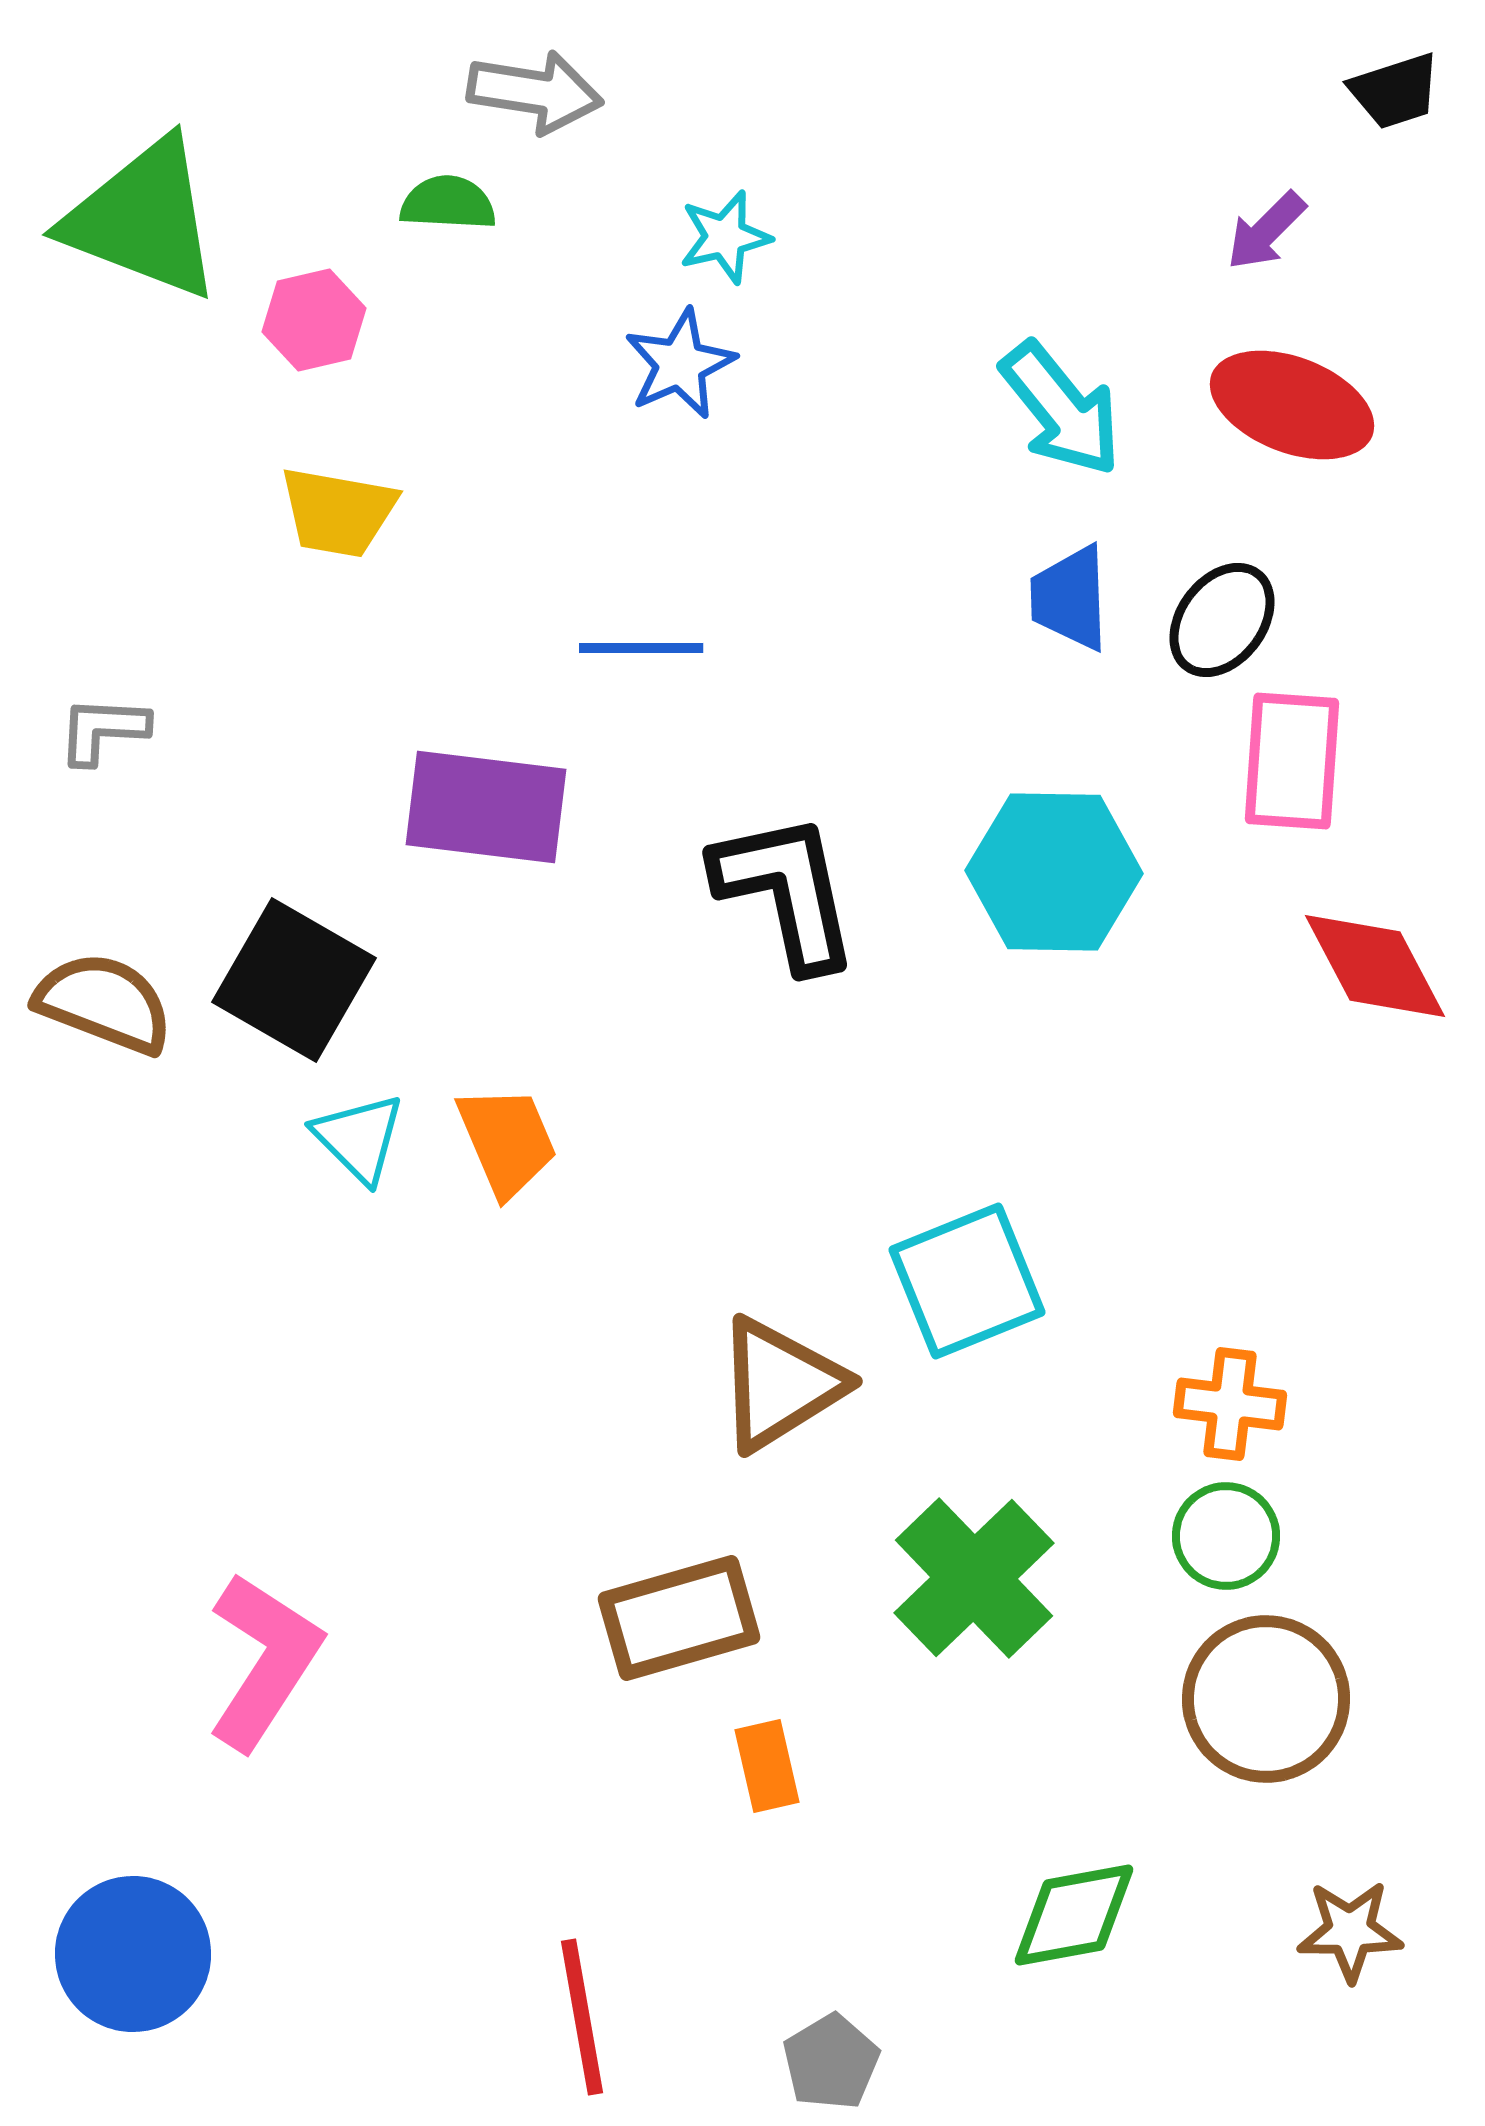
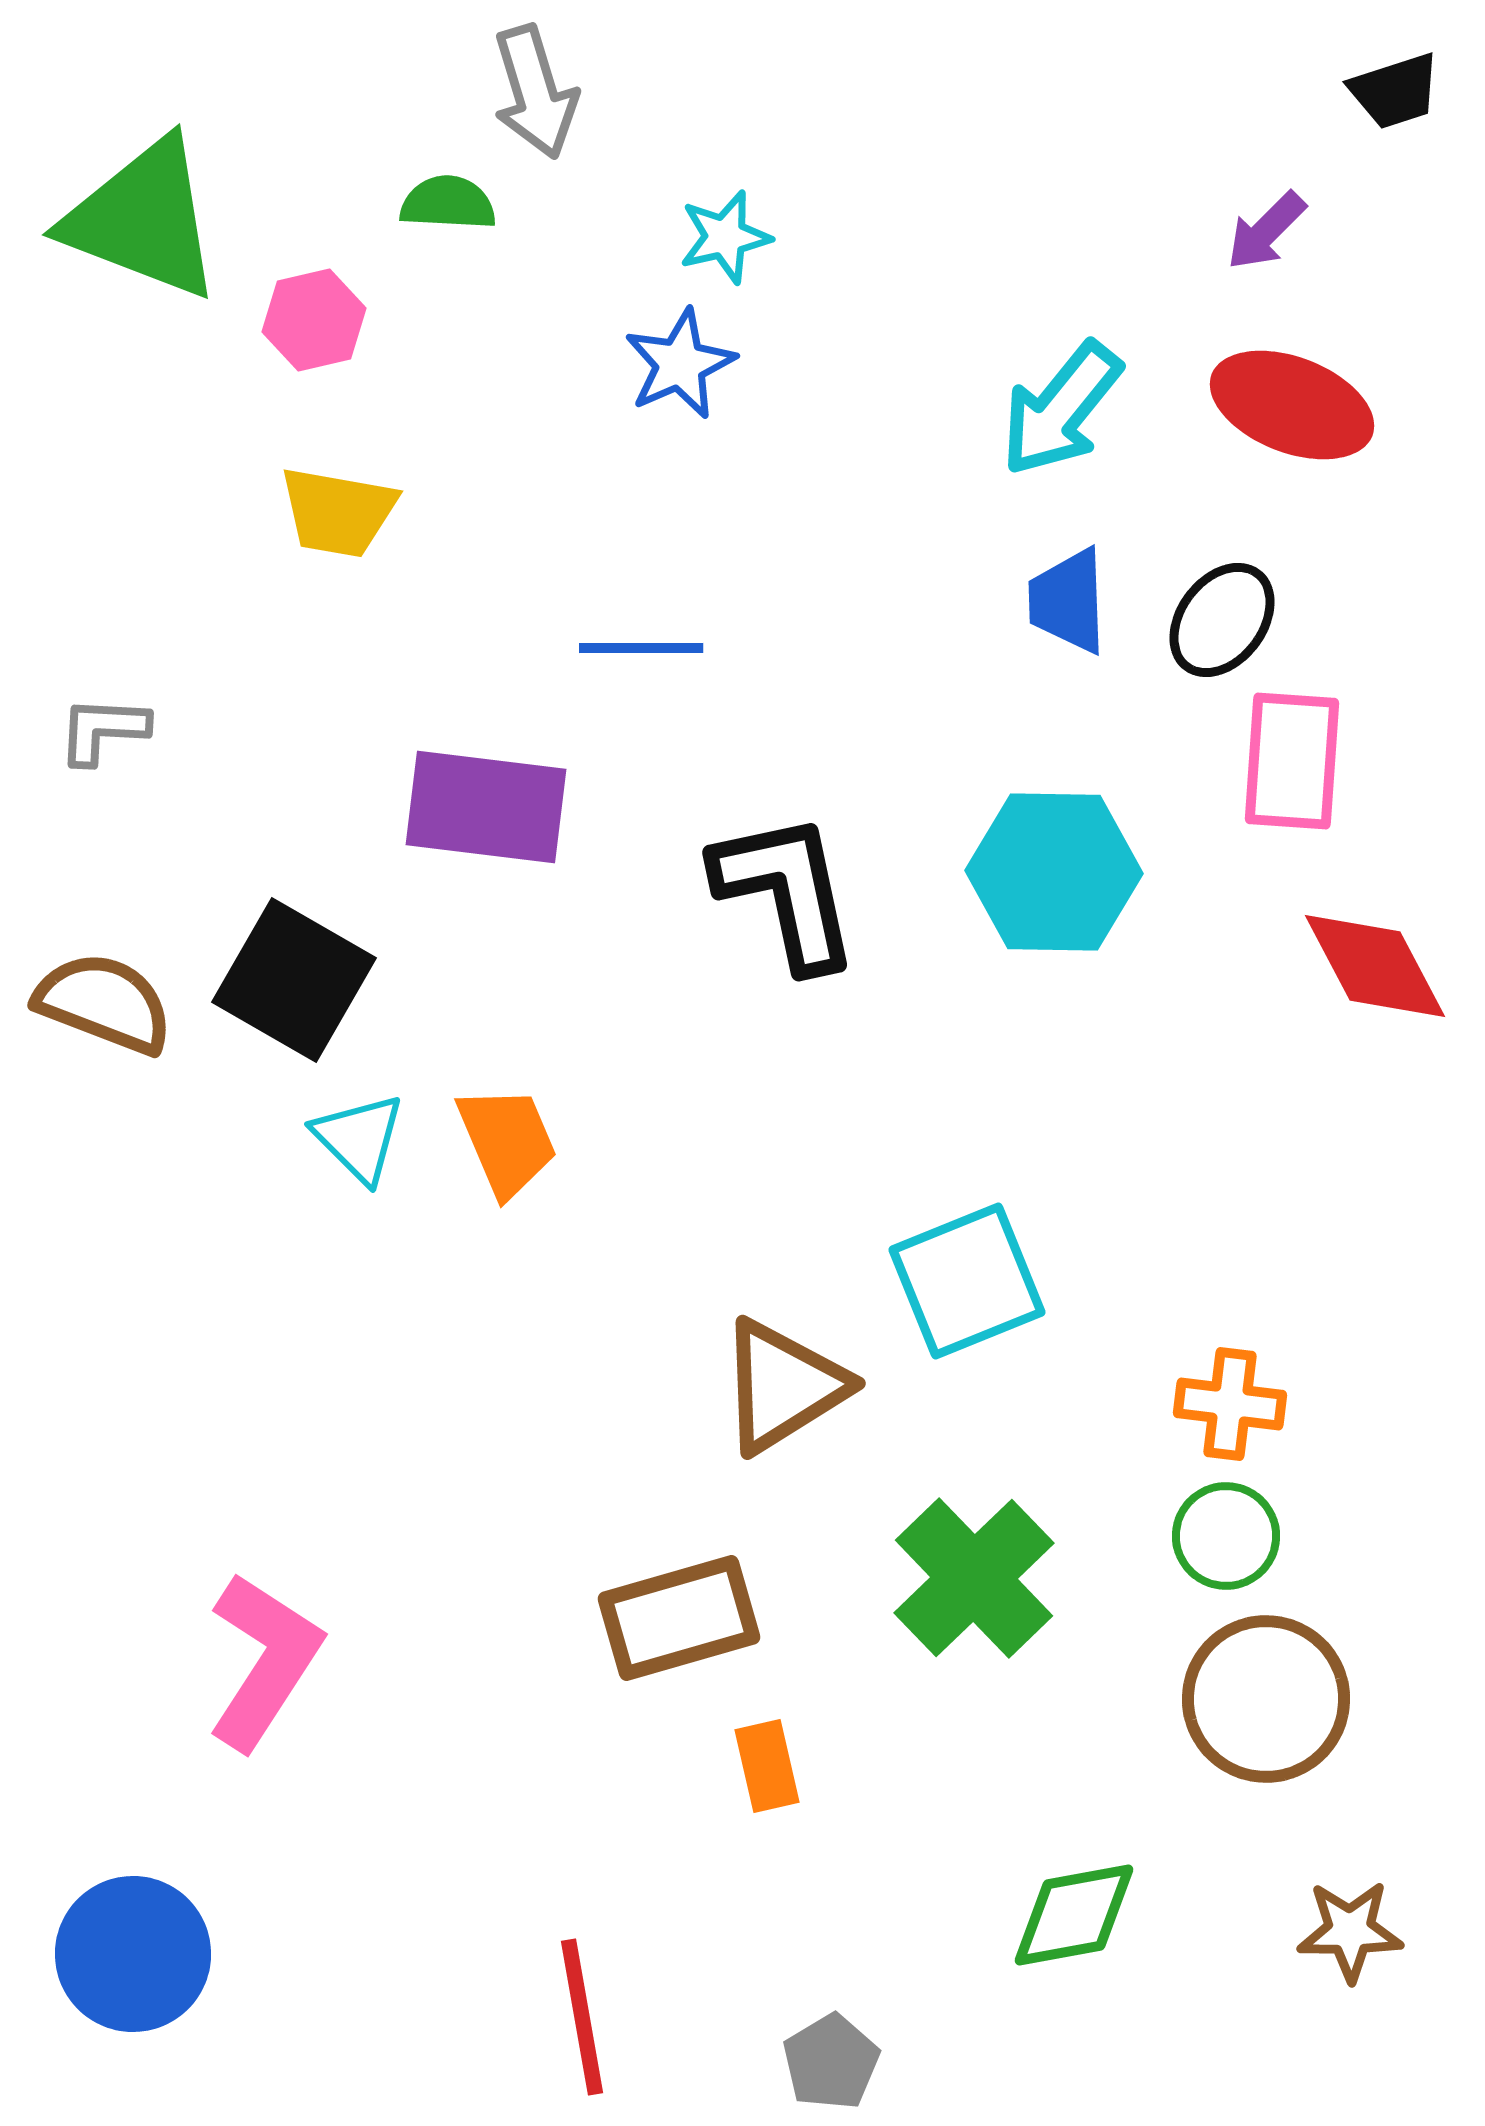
gray arrow: rotated 64 degrees clockwise
cyan arrow: rotated 78 degrees clockwise
blue trapezoid: moved 2 px left, 3 px down
brown triangle: moved 3 px right, 2 px down
